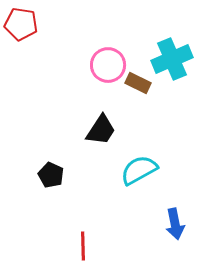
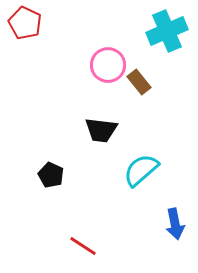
red pentagon: moved 4 px right, 1 px up; rotated 16 degrees clockwise
cyan cross: moved 5 px left, 28 px up
brown rectangle: moved 1 px right, 1 px up; rotated 25 degrees clockwise
black trapezoid: rotated 64 degrees clockwise
cyan semicircle: moved 2 px right; rotated 12 degrees counterclockwise
red line: rotated 56 degrees counterclockwise
